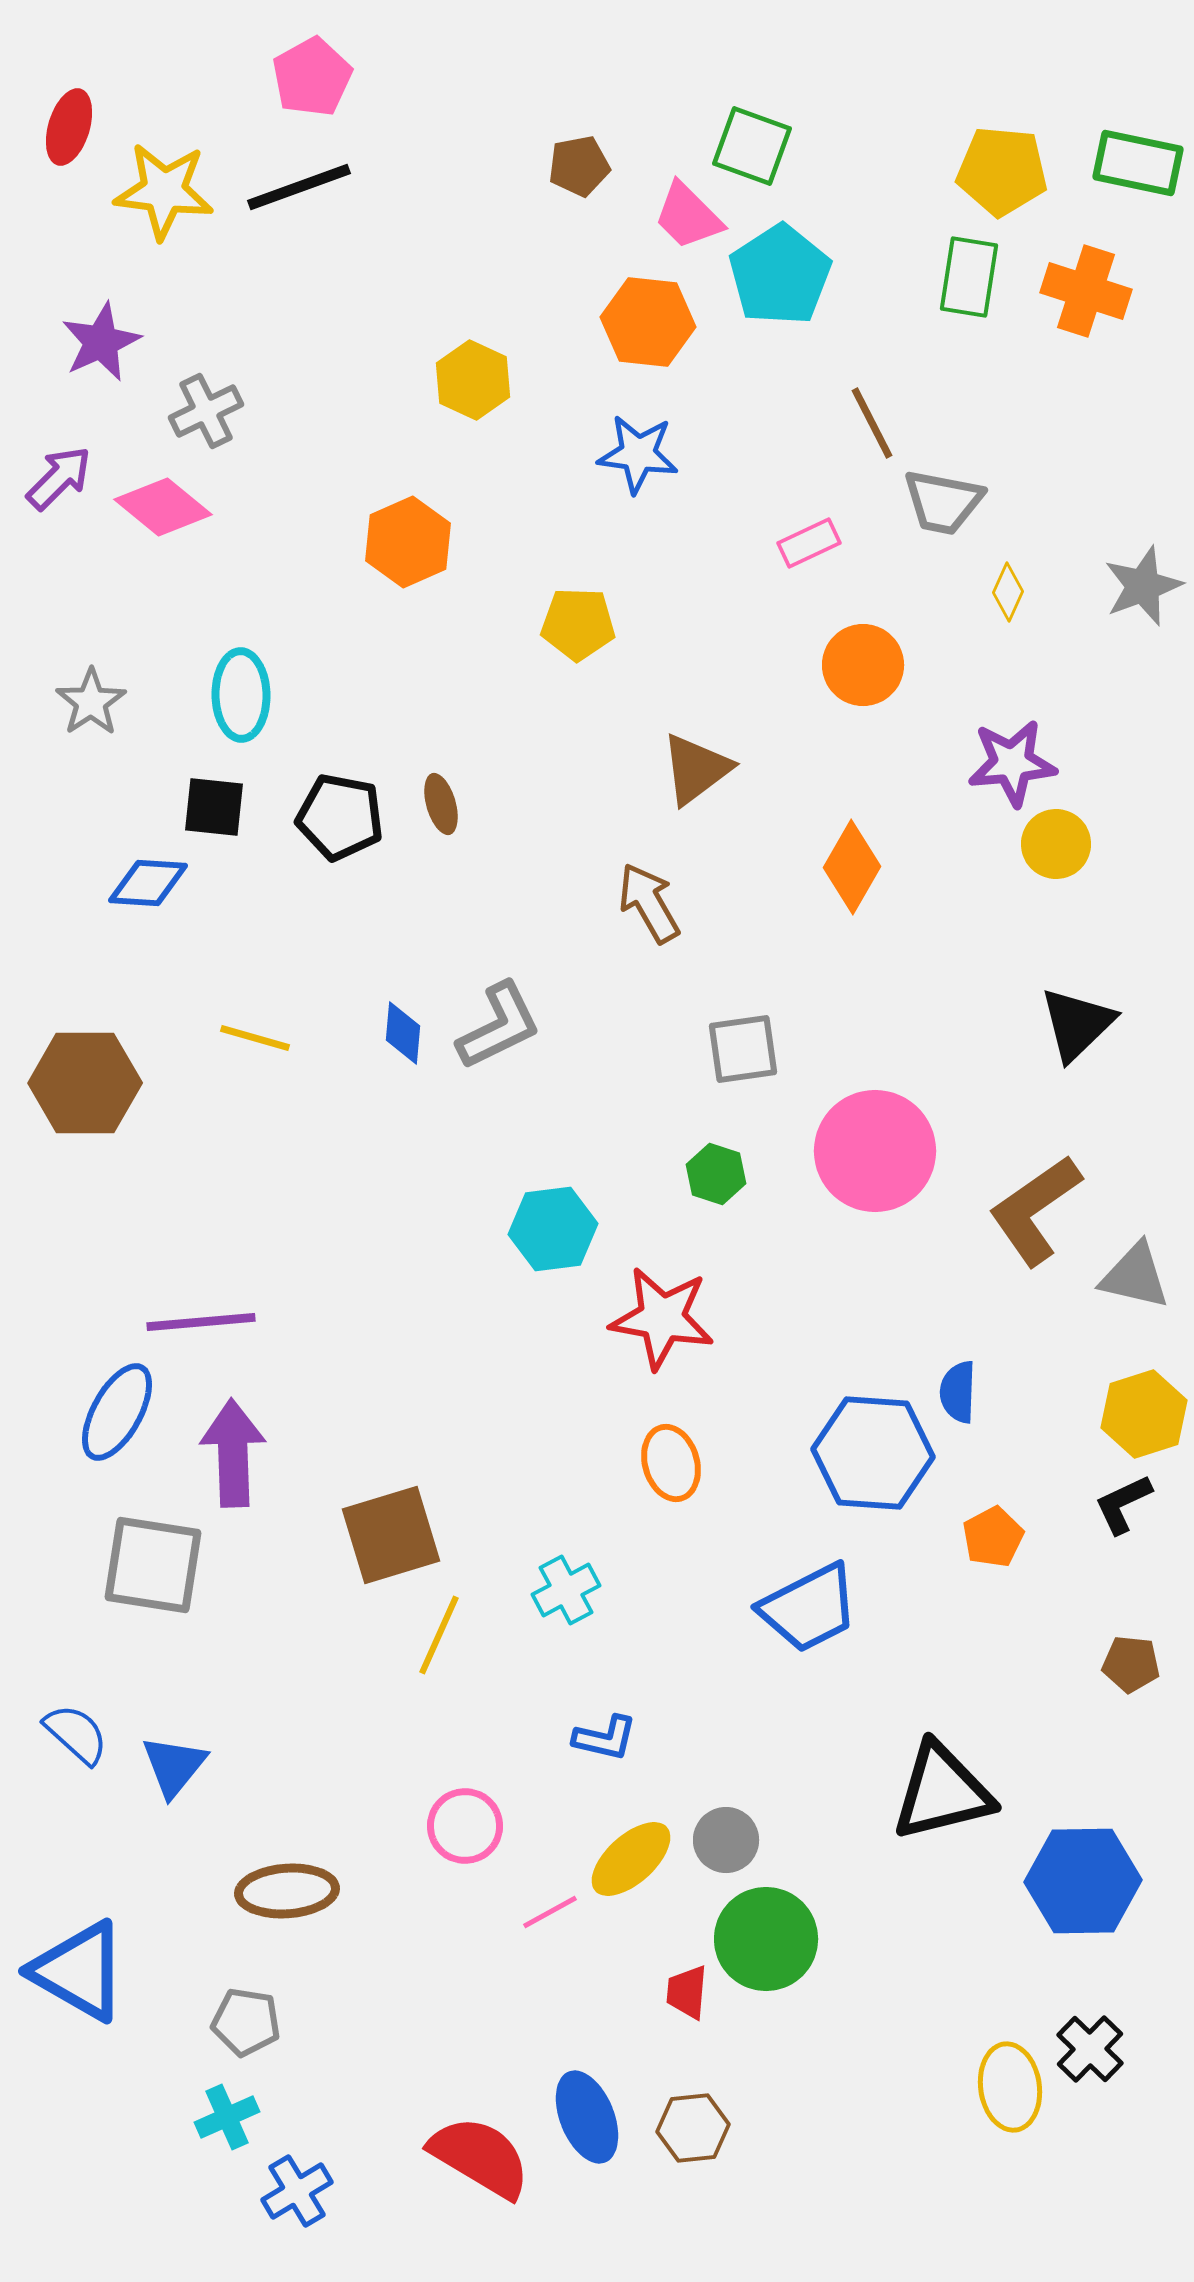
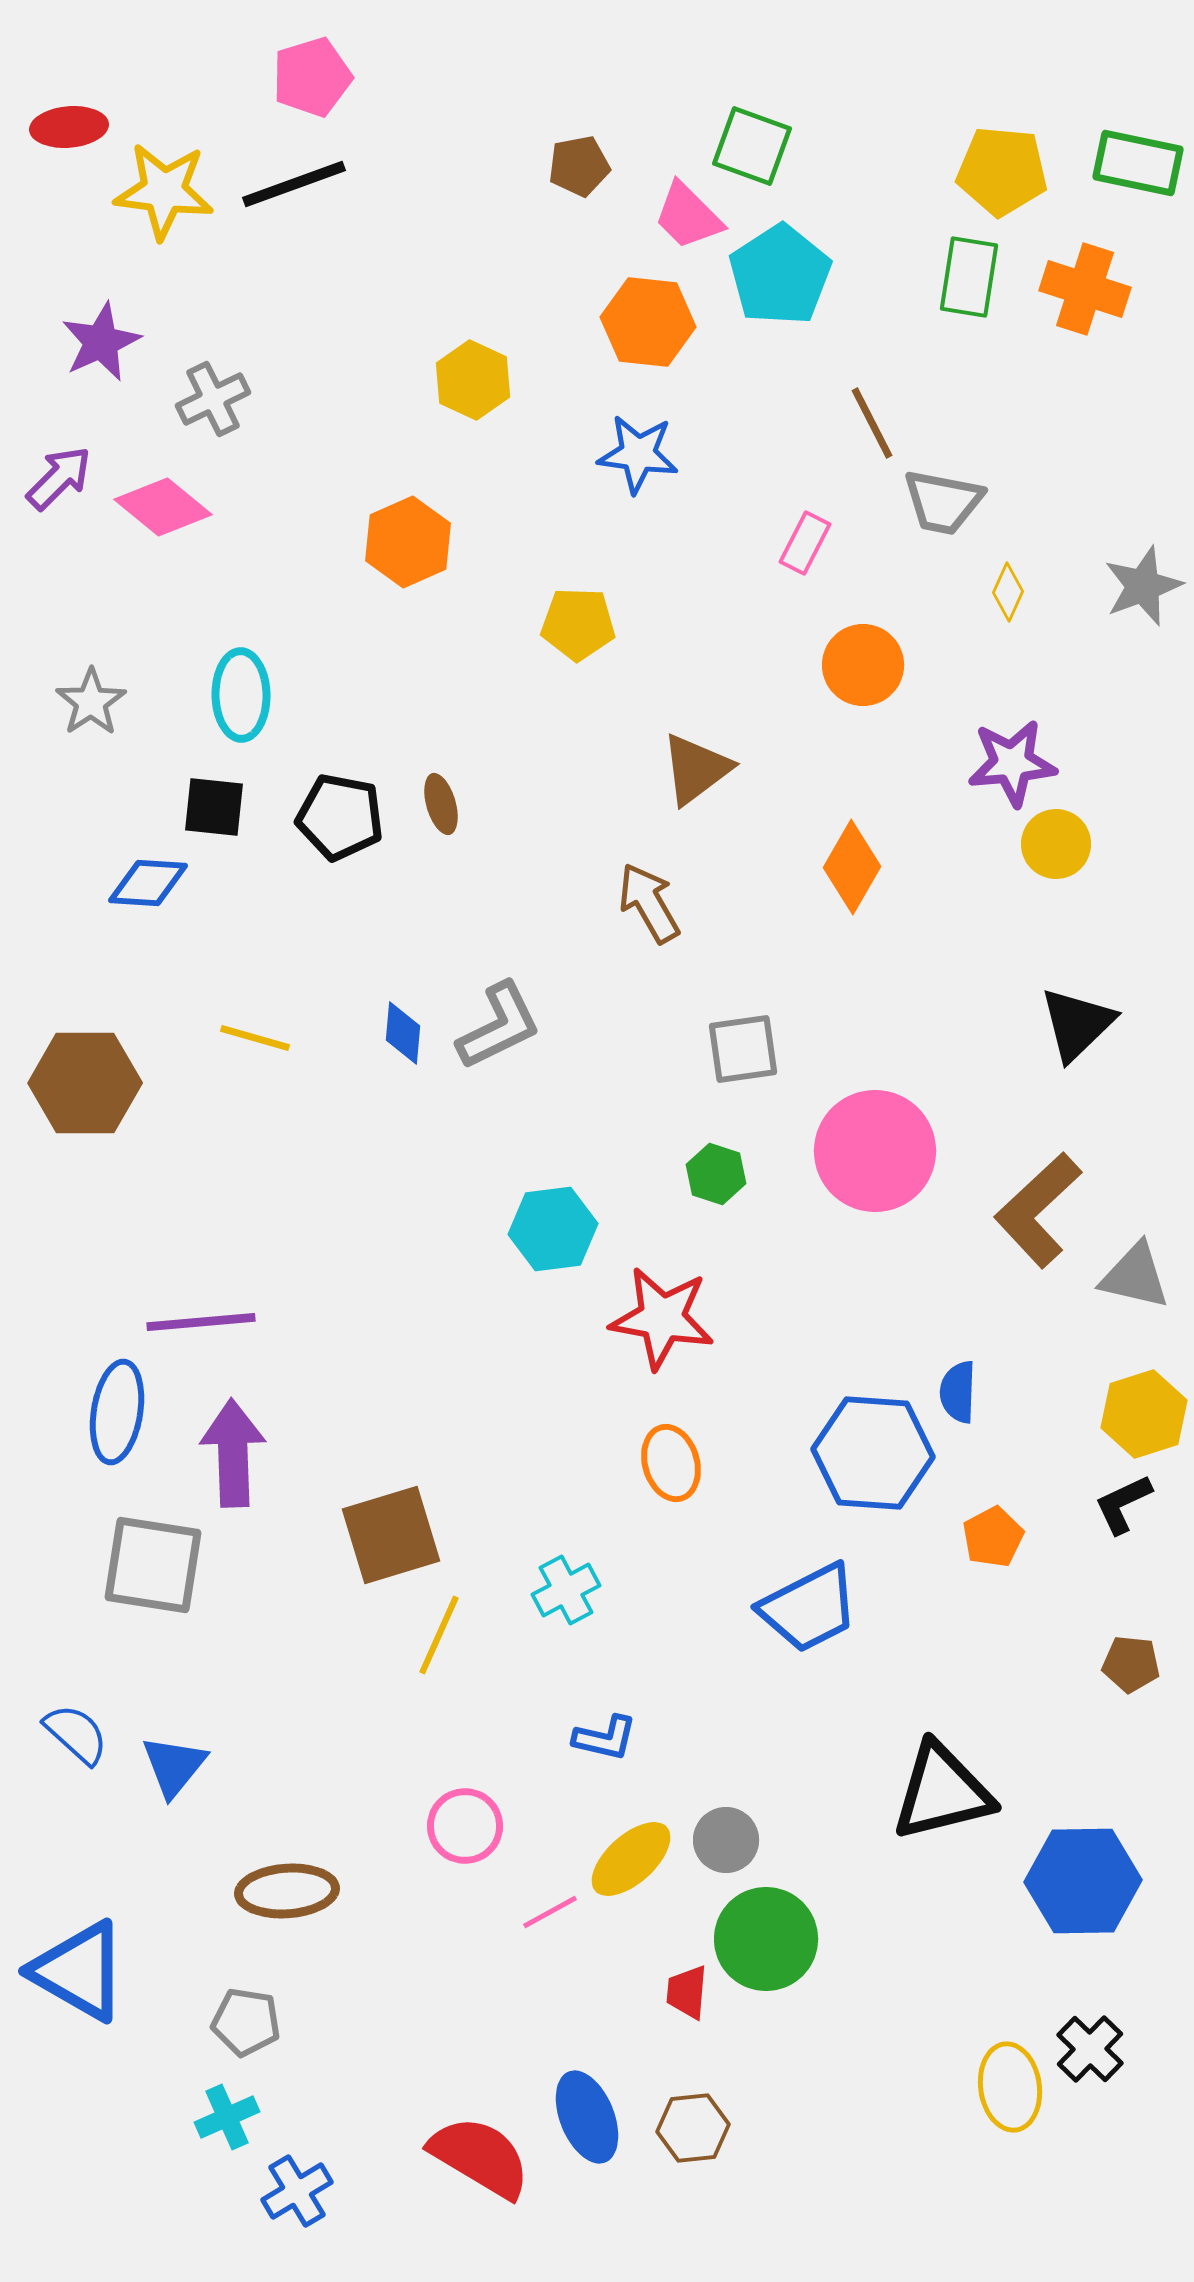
pink pentagon at (312, 77): rotated 12 degrees clockwise
red ellipse at (69, 127): rotated 68 degrees clockwise
black line at (299, 187): moved 5 px left, 3 px up
orange cross at (1086, 291): moved 1 px left, 2 px up
gray cross at (206, 411): moved 7 px right, 12 px up
pink rectangle at (809, 543): moved 4 px left; rotated 38 degrees counterclockwise
brown L-shape at (1035, 1210): moved 3 px right; rotated 8 degrees counterclockwise
blue ellipse at (117, 1412): rotated 20 degrees counterclockwise
